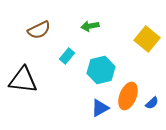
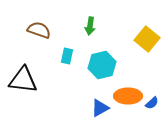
green arrow: rotated 72 degrees counterclockwise
brown semicircle: rotated 135 degrees counterclockwise
cyan rectangle: rotated 28 degrees counterclockwise
cyan hexagon: moved 1 px right, 5 px up
orange ellipse: rotated 68 degrees clockwise
